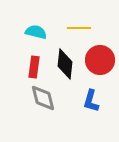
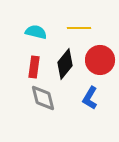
black diamond: rotated 32 degrees clockwise
blue L-shape: moved 1 px left, 3 px up; rotated 15 degrees clockwise
